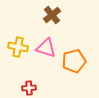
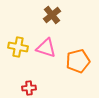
orange pentagon: moved 4 px right
